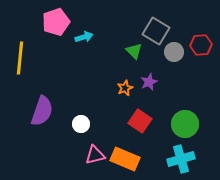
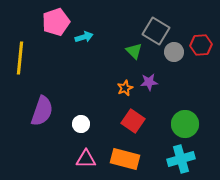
purple star: rotated 18 degrees clockwise
red square: moved 7 px left
pink triangle: moved 9 px left, 4 px down; rotated 15 degrees clockwise
orange rectangle: rotated 8 degrees counterclockwise
